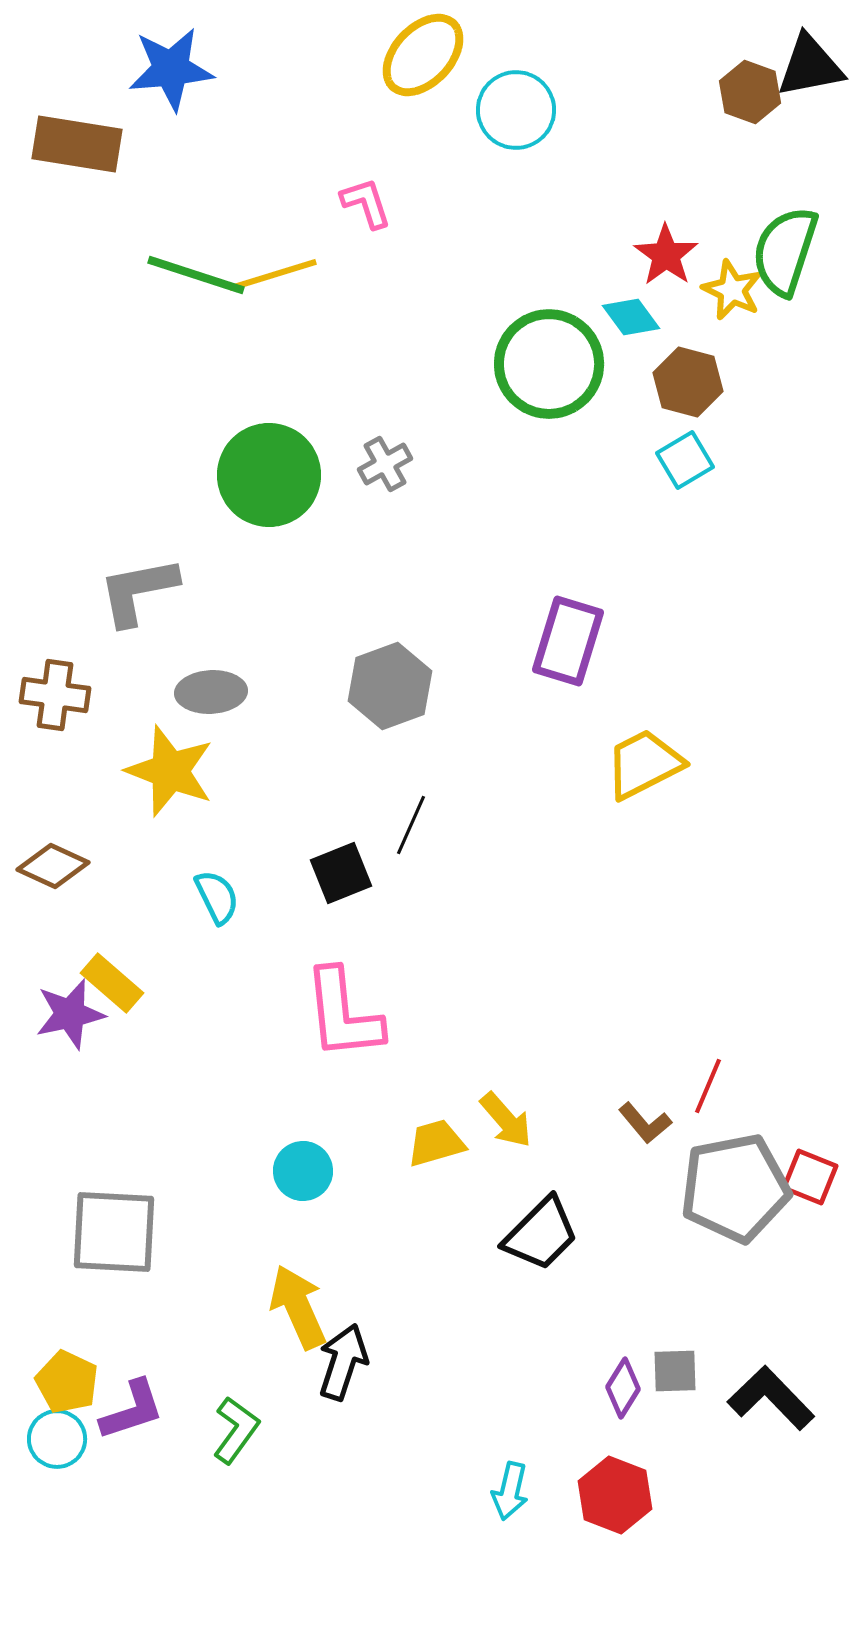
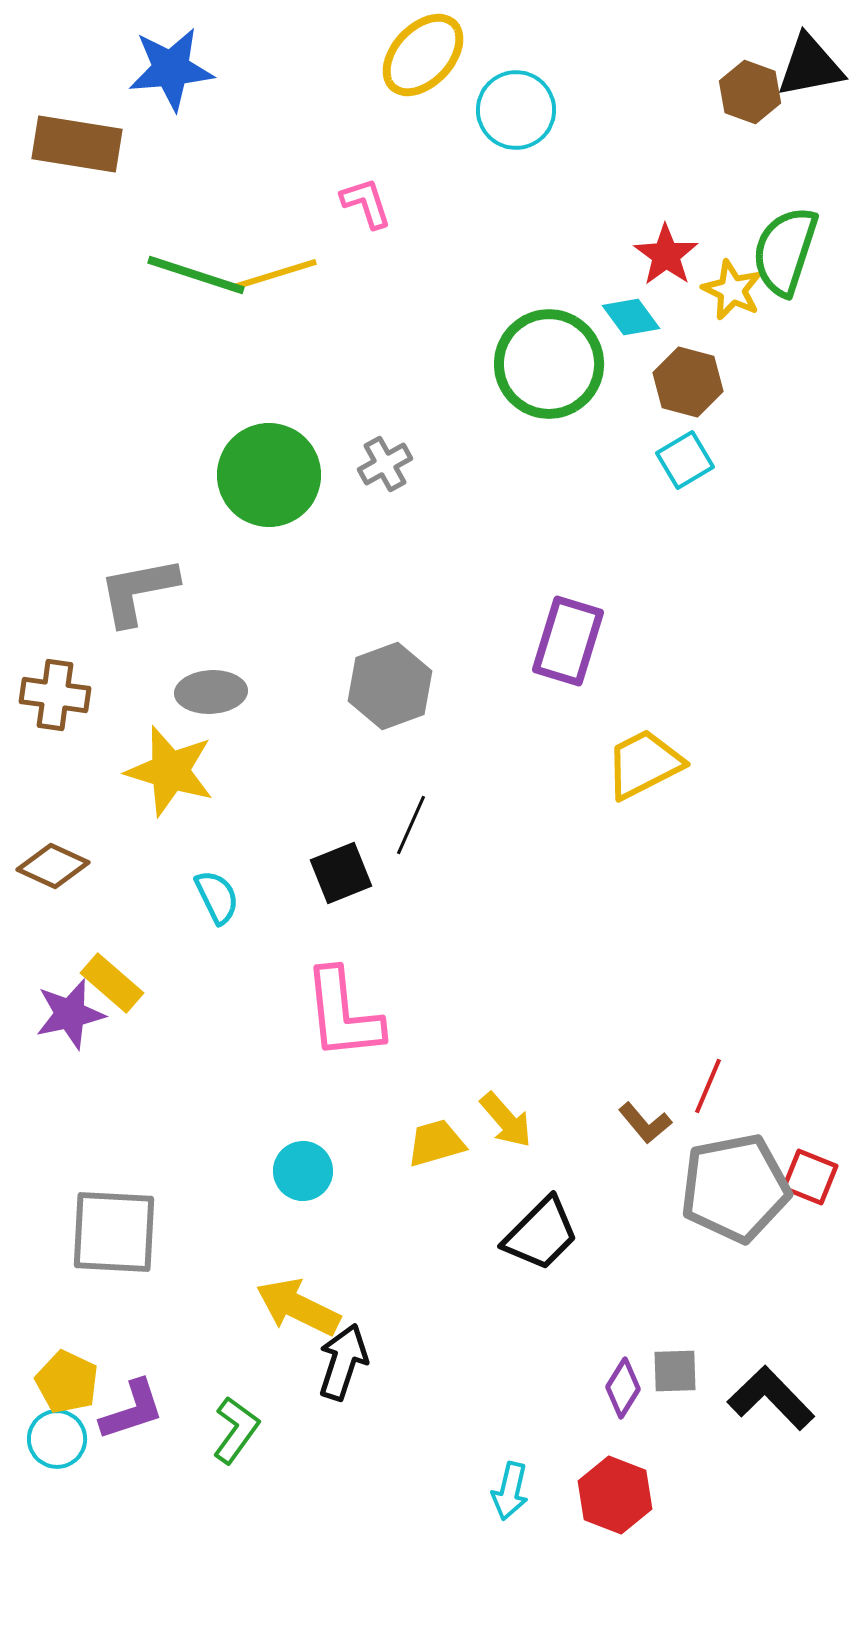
yellow star at (170, 771): rotated 4 degrees counterclockwise
yellow arrow at (298, 1307): rotated 40 degrees counterclockwise
